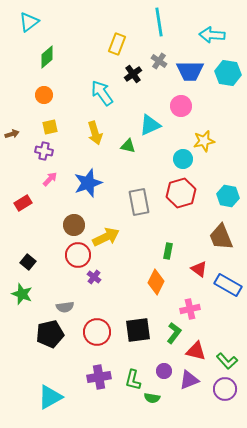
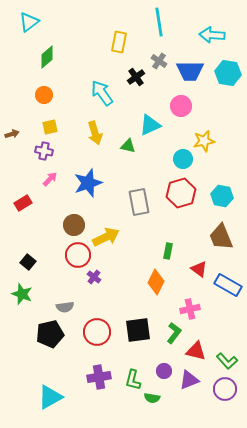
yellow rectangle at (117, 44): moved 2 px right, 2 px up; rotated 10 degrees counterclockwise
black cross at (133, 74): moved 3 px right, 3 px down
cyan hexagon at (228, 196): moved 6 px left
